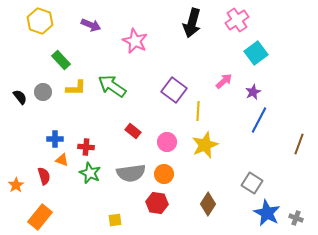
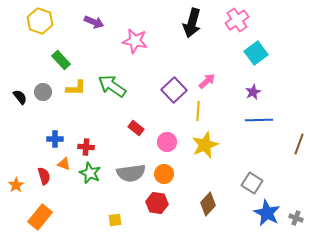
purple arrow: moved 3 px right, 3 px up
pink star: rotated 15 degrees counterclockwise
pink arrow: moved 17 px left
purple square: rotated 10 degrees clockwise
blue line: rotated 60 degrees clockwise
red rectangle: moved 3 px right, 3 px up
orange triangle: moved 2 px right, 4 px down
brown diamond: rotated 10 degrees clockwise
